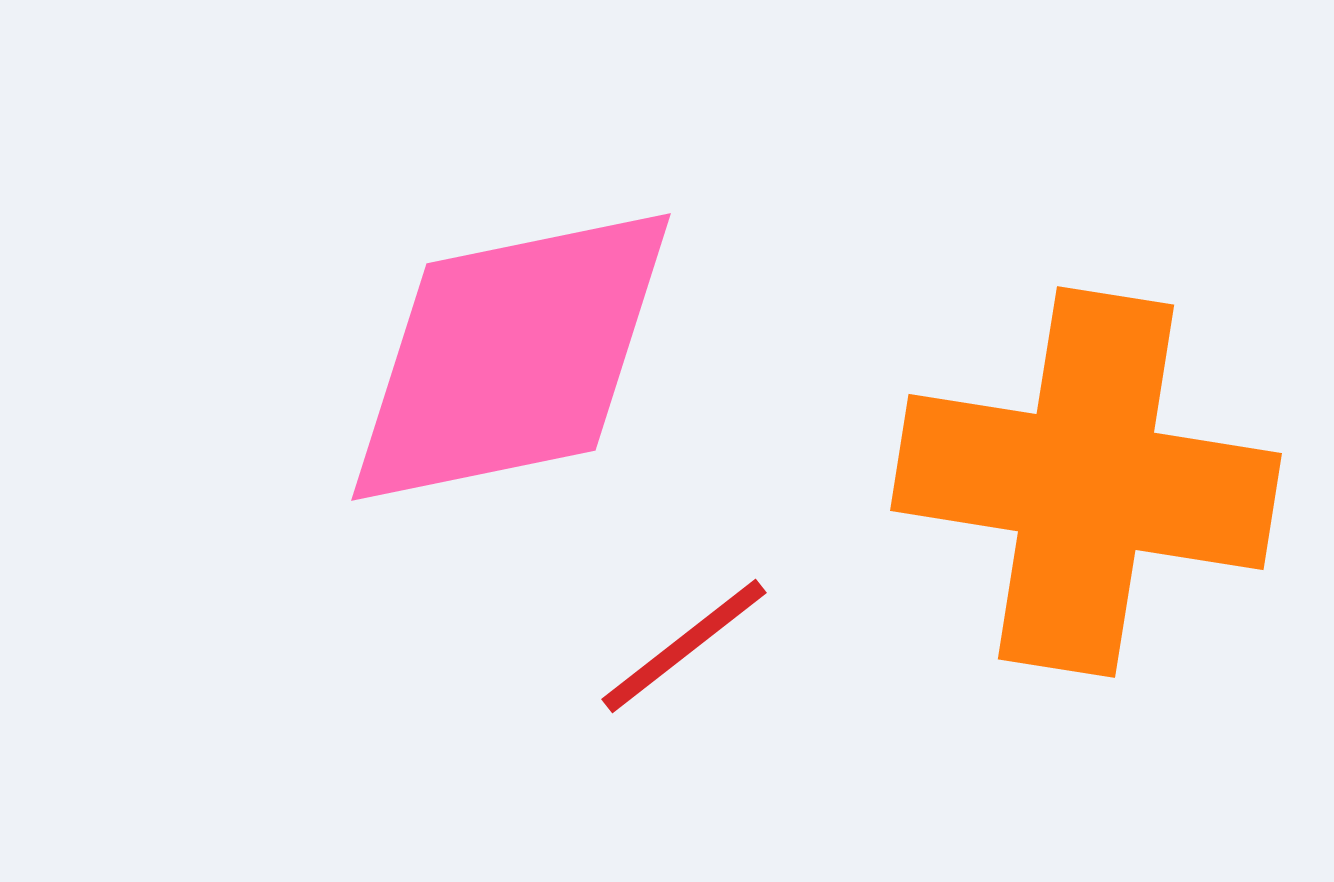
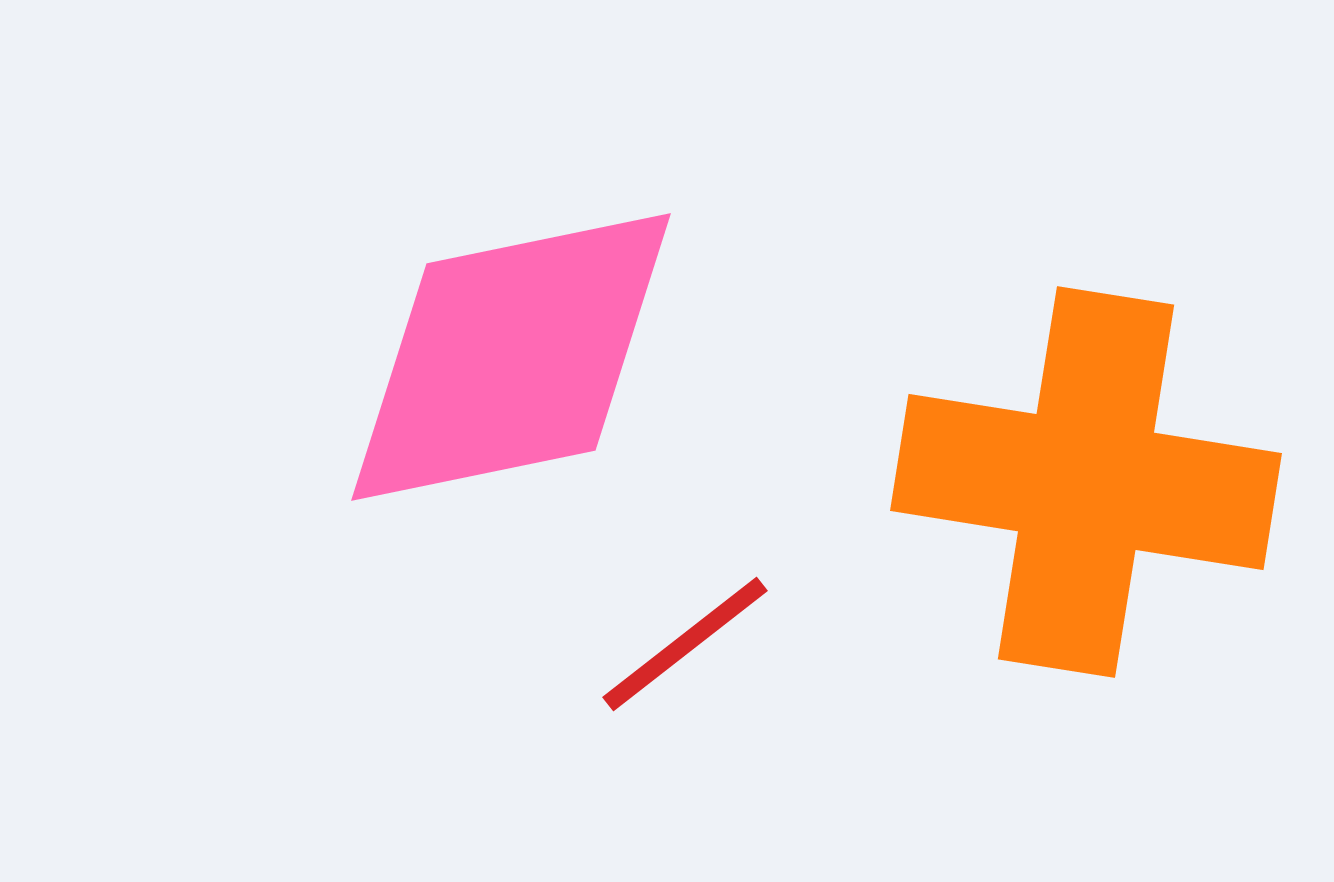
red line: moved 1 px right, 2 px up
